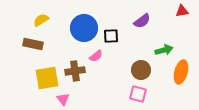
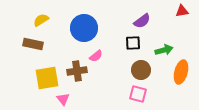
black square: moved 22 px right, 7 px down
brown cross: moved 2 px right
